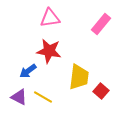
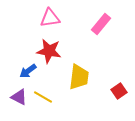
red square: moved 18 px right; rotated 14 degrees clockwise
